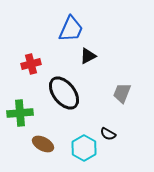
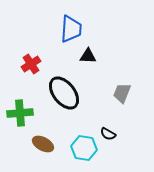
blue trapezoid: rotated 20 degrees counterclockwise
black triangle: rotated 30 degrees clockwise
red cross: rotated 18 degrees counterclockwise
cyan hexagon: rotated 20 degrees counterclockwise
